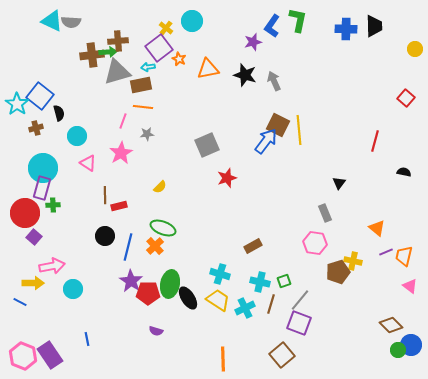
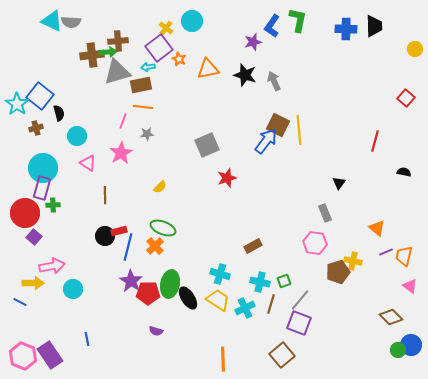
red rectangle at (119, 206): moved 25 px down
brown diamond at (391, 325): moved 8 px up
